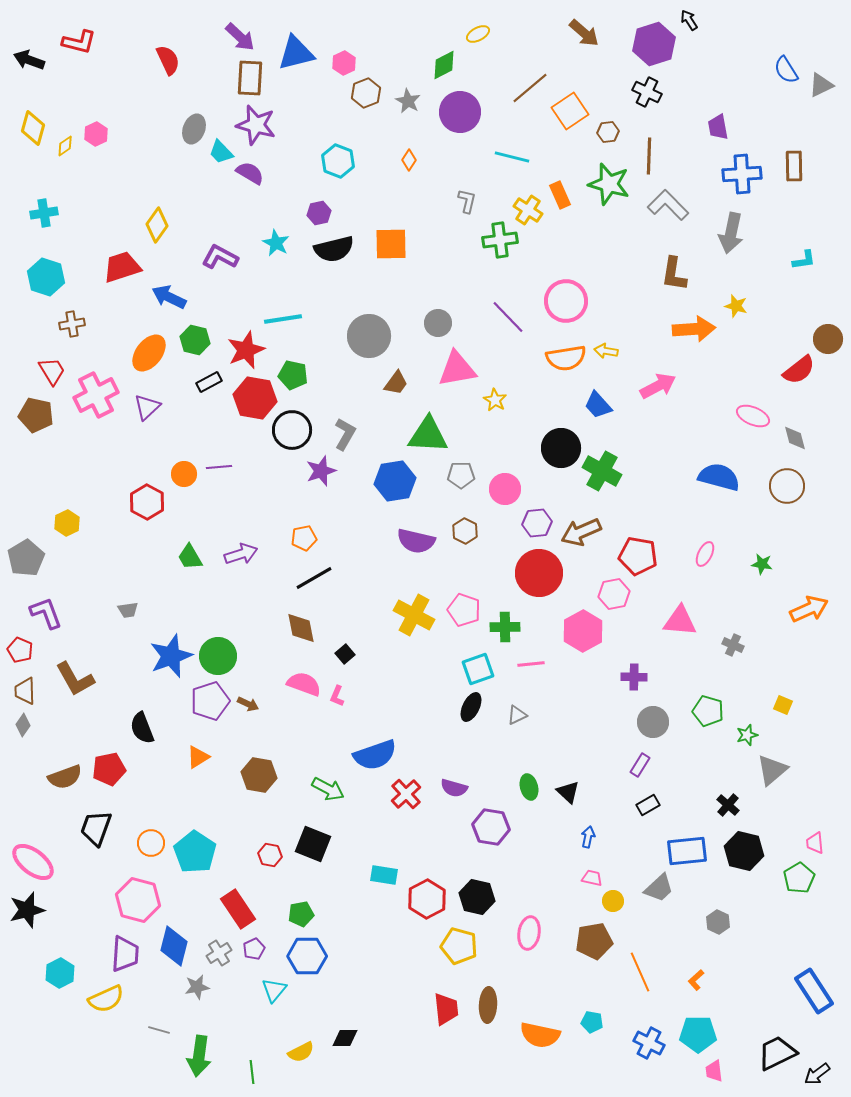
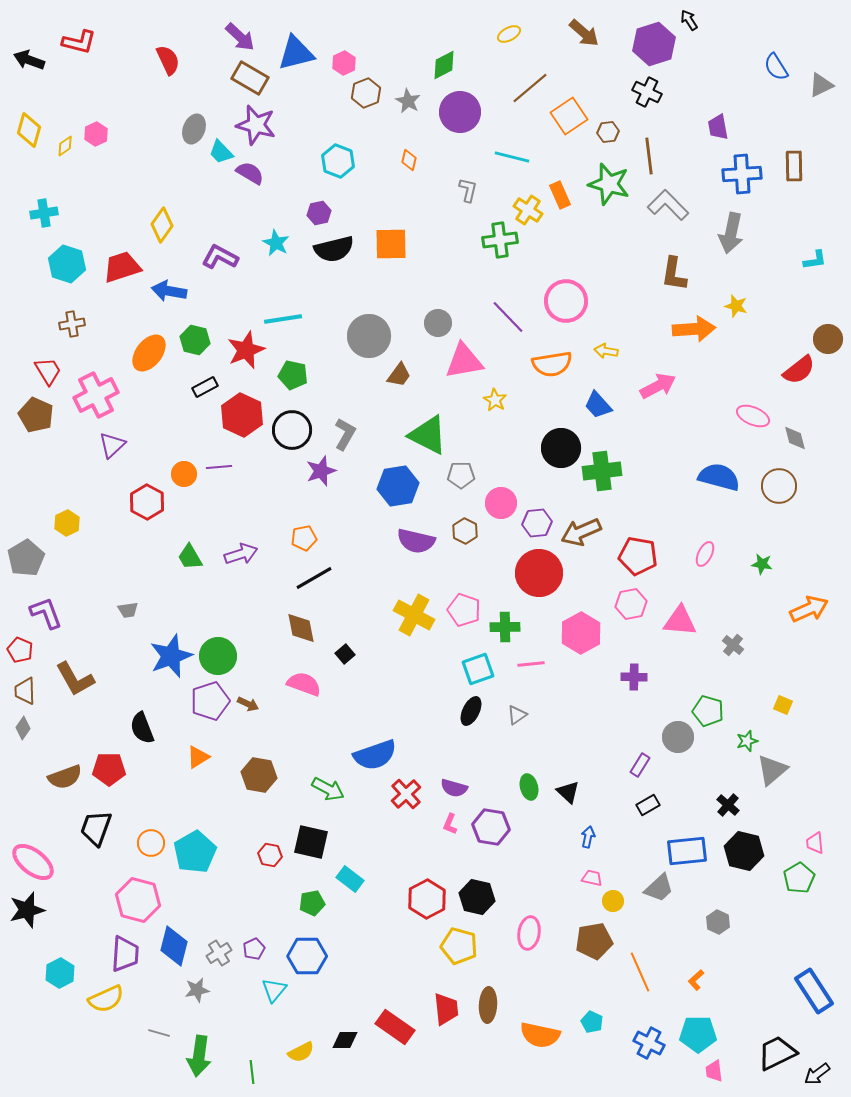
yellow ellipse at (478, 34): moved 31 px right
blue semicircle at (786, 70): moved 10 px left, 3 px up
brown rectangle at (250, 78): rotated 63 degrees counterclockwise
orange square at (570, 111): moved 1 px left, 5 px down
yellow diamond at (33, 128): moved 4 px left, 2 px down
brown line at (649, 156): rotated 9 degrees counterclockwise
orange diamond at (409, 160): rotated 20 degrees counterclockwise
gray L-shape at (467, 201): moved 1 px right, 11 px up
yellow diamond at (157, 225): moved 5 px right
cyan L-shape at (804, 260): moved 11 px right
cyan hexagon at (46, 277): moved 21 px right, 13 px up
blue arrow at (169, 297): moved 6 px up; rotated 16 degrees counterclockwise
orange semicircle at (566, 358): moved 14 px left, 6 px down
pink triangle at (457, 369): moved 7 px right, 8 px up
red trapezoid at (52, 371): moved 4 px left
black rectangle at (209, 382): moved 4 px left, 5 px down
brown trapezoid at (396, 383): moved 3 px right, 8 px up
red hexagon at (255, 398): moved 13 px left, 17 px down; rotated 15 degrees clockwise
purple triangle at (147, 407): moved 35 px left, 38 px down
brown pentagon at (36, 415): rotated 12 degrees clockwise
green triangle at (428, 435): rotated 24 degrees clockwise
green cross at (602, 471): rotated 36 degrees counterclockwise
blue hexagon at (395, 481): moved 3 px right, 5 px down
brown circle at (787, 486): moved 8 px left
pink circle at (505, 489): moved 4 px left, 14 px down
pink hexagon at (614, 594): moved 17 px right, 10 px down
pink hexagon at (583, 631): moved 2 px left, 2 px down
gray cross at (733, 645): rotated 15 degrees clockwise
pink L-shape at (337, 696): moved 113 px right, 128 px down
black ellipse at (471, 707): moved 4 px down
gray triangle at (517, 715): rotated 10 degrees counterclockwise
gray circle at (653, 722): moved 25 px right, 15 px down
gray diamond at (23, 725): moved 3 px down
green star at (747, 735): moved 6 px down
red pentagon at (109, 769): rotated 12 degrees clockwise
black square at (313, 844): moved 2 px left, 2 px up; rotated 9 degrees counterclockwise
cyan pentagon at (195, 852): rotated 9 degrees clockwise
cyan rectangle at (384, 875): moved 34 px left, 4 px down; rotated 28 degrees clockwise
red rectangle at (238, 909): moved 157 px right, 118 px down; rotated 21 degrees counterclockwise
green pentagon at (301, 914): moved 11 px right, 11 px up
gray star at (197, 987): moved 3 px down
cyan pentagon at (592, 1022): rotated 15 degrees clockwise
gray line at (159, 1030): moved 3 px down
black diamond at (345, 1038): moved 2 px down
